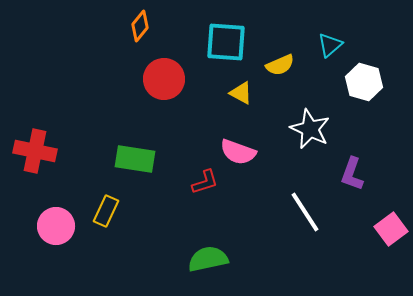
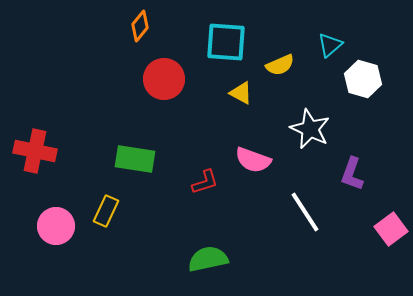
white hexagon: moved 1 px left, 3 px up
pink semicircle: moved 15 px right, 8 px down
